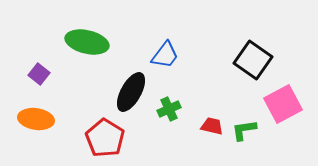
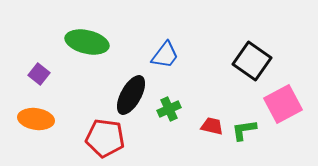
black square: moved 1 px left, 1 px down
black ellipse: moved 3 px down
red pentagon: rotated 24 degrees counterclockwise
